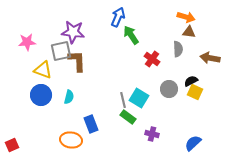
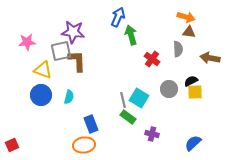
green arrow: rotated 18 degrees clockwise
yellow square: rotated 28 degrees counterclockwise
orange ellipse: moved 13 px right, 5 px down; rotated 15 degrees counterclockwise
